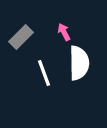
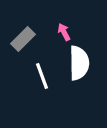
gray rectangle: moved 2 px right, 2 px down
white line: moved 2 px left, 3 px down
